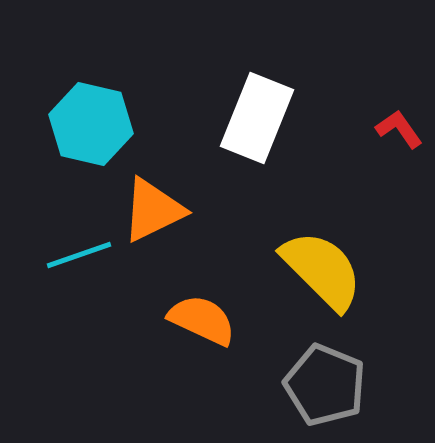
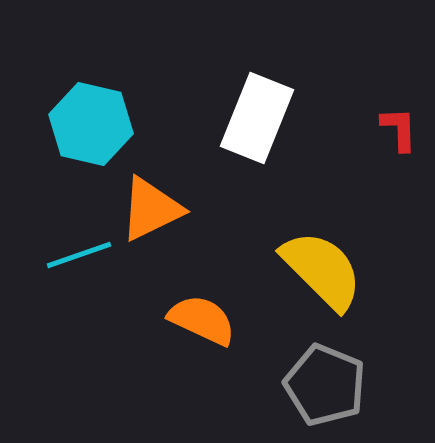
red L-shape: rotated 33 degrees clockwise
orange triangle: moved 2 px left, 1 px up
